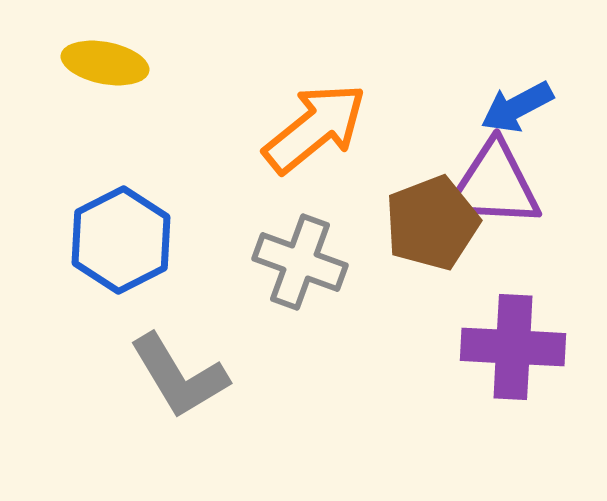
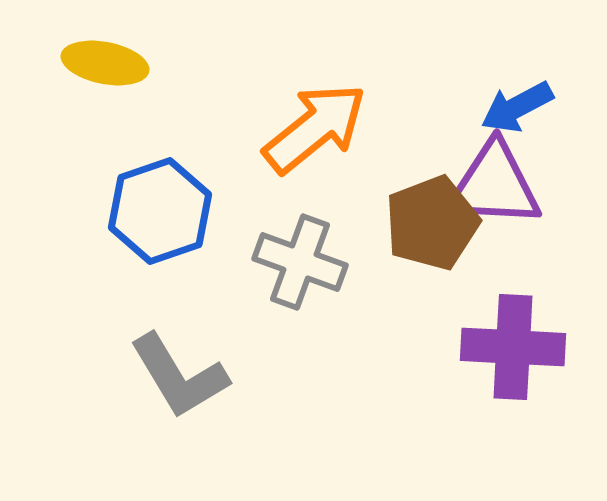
blue hexagon: moved 39 px right, 29 px up; rotated 8 degrees clockwise
